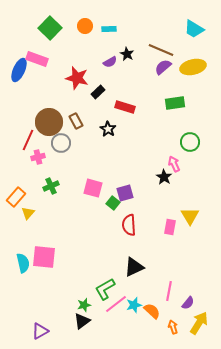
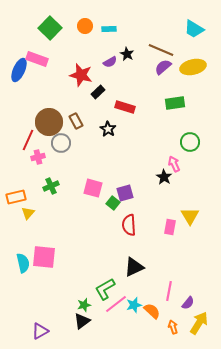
red star at (77, 78): moved 4 px right, 3 px up
orange rectangle at (16, 197): rotated 36 degrees clockwise
